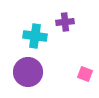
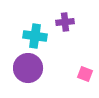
purple circle: moved 4 px up
